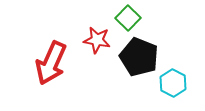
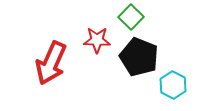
green square: moved 3 px right, 1 px up
red star: rotated 8 degrees counterclockwise
cyan hexagon: moved 2 px down
